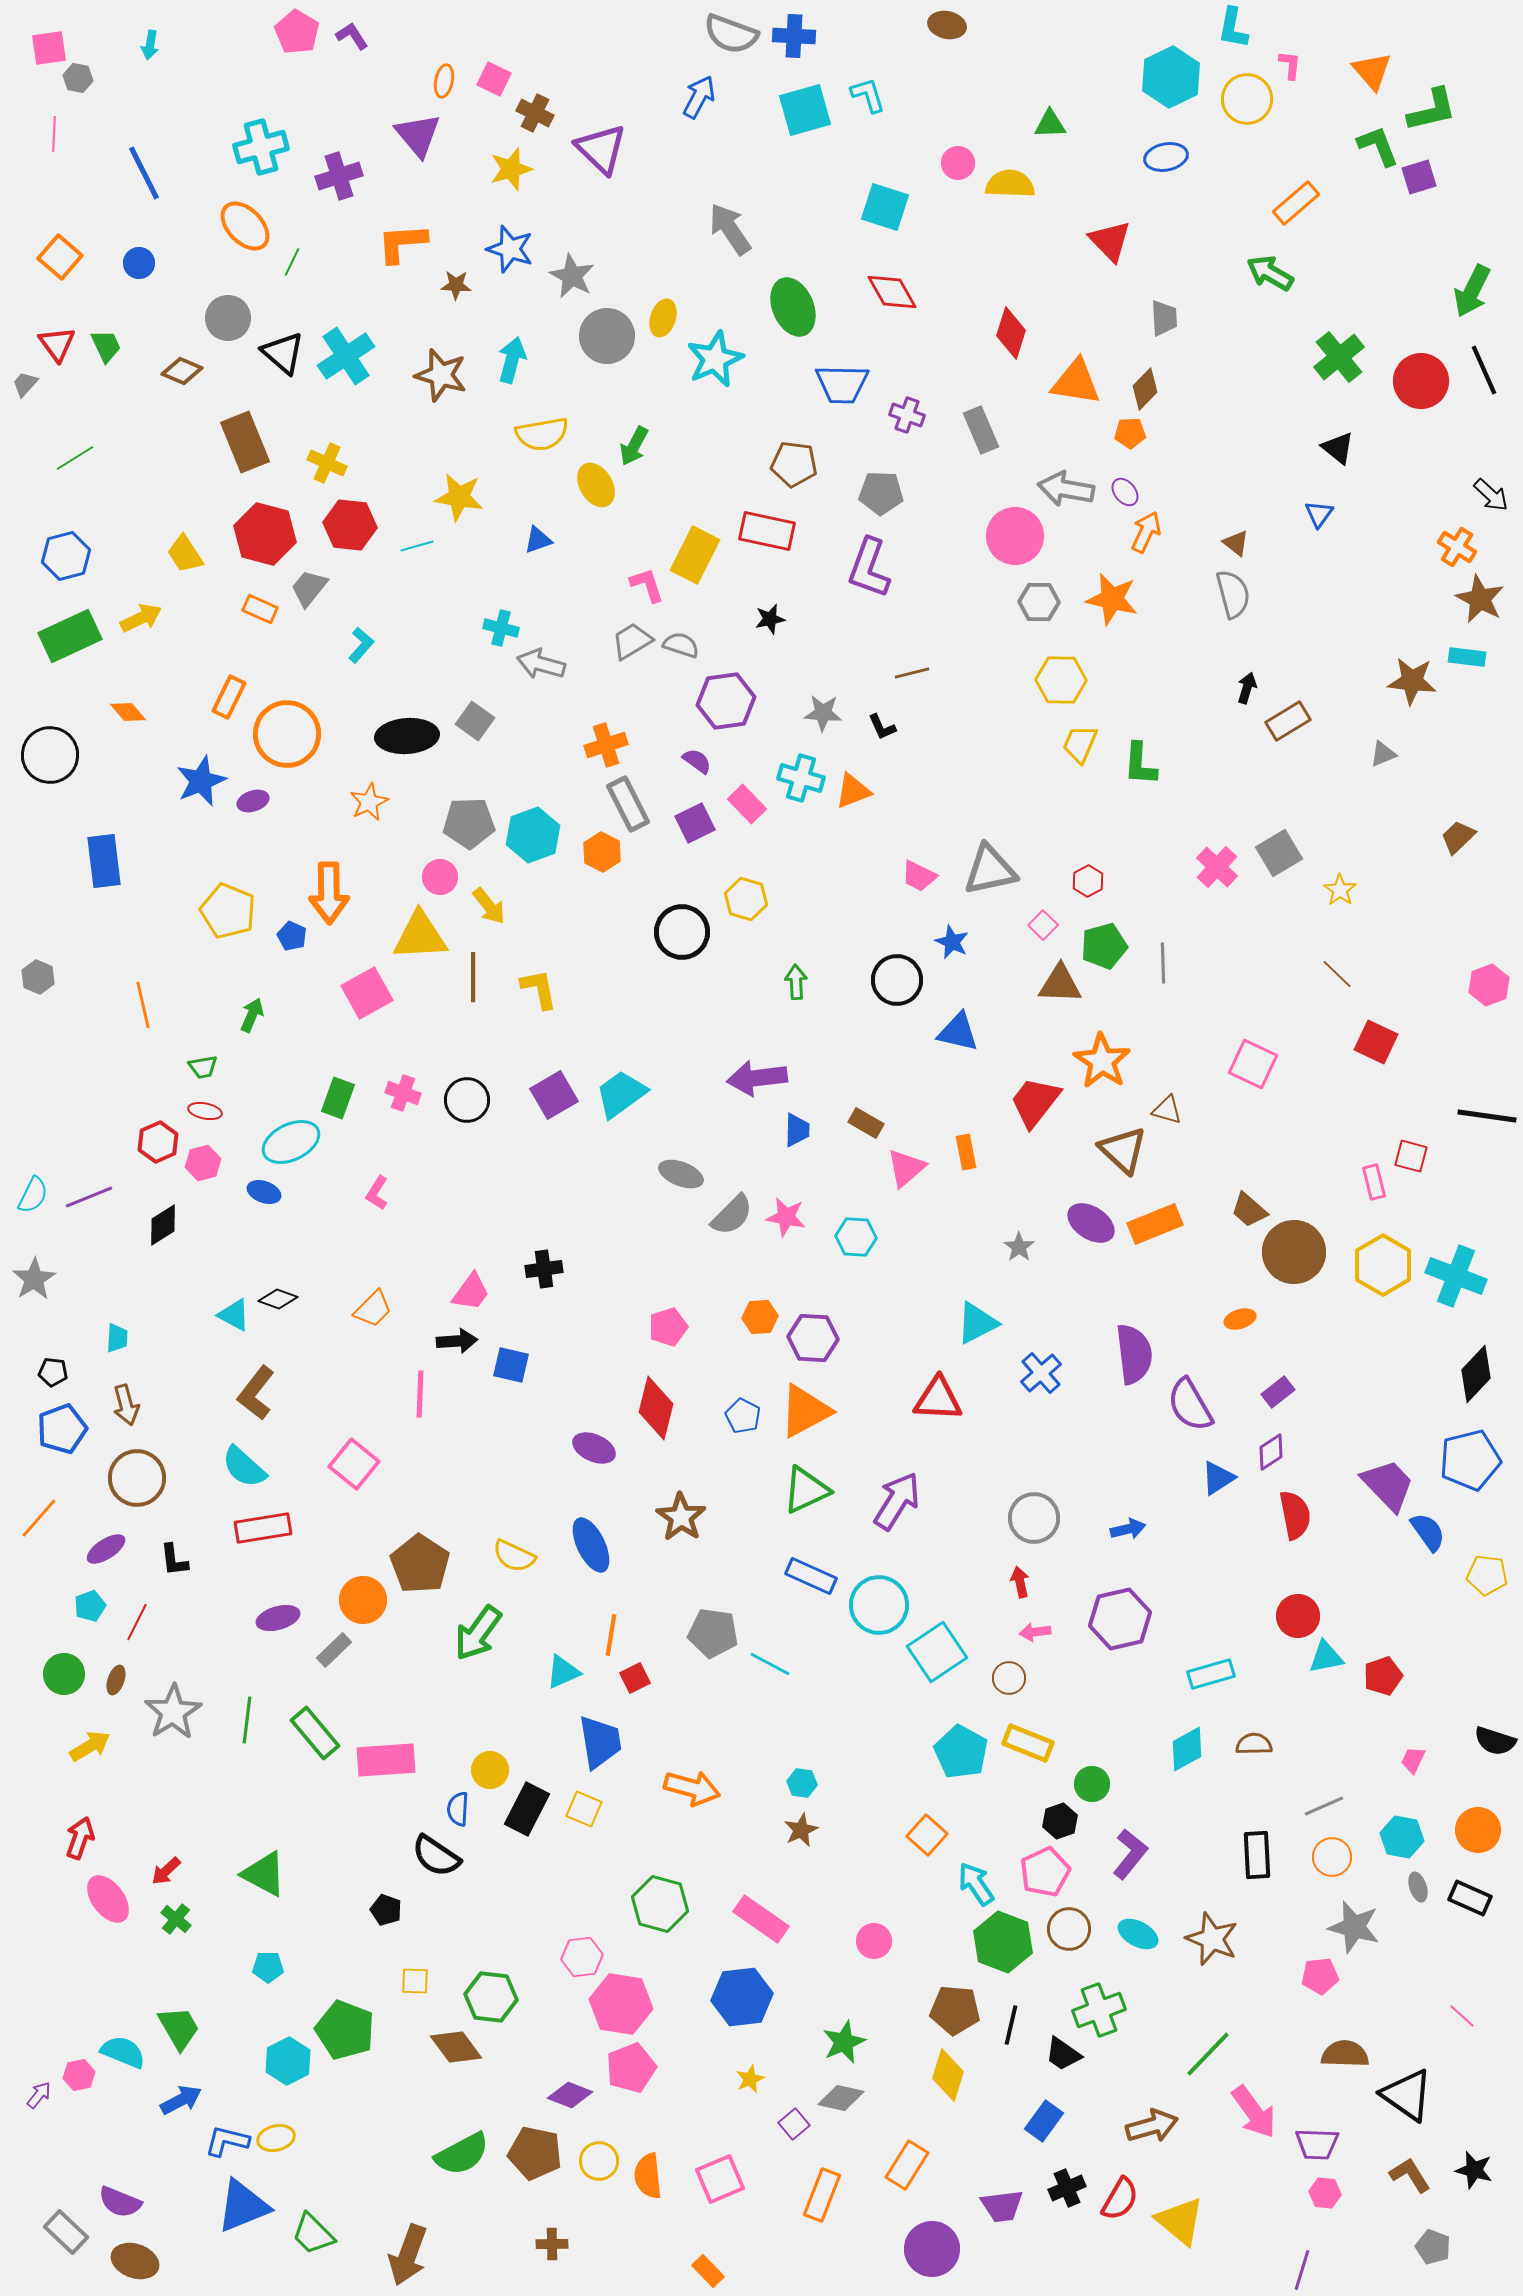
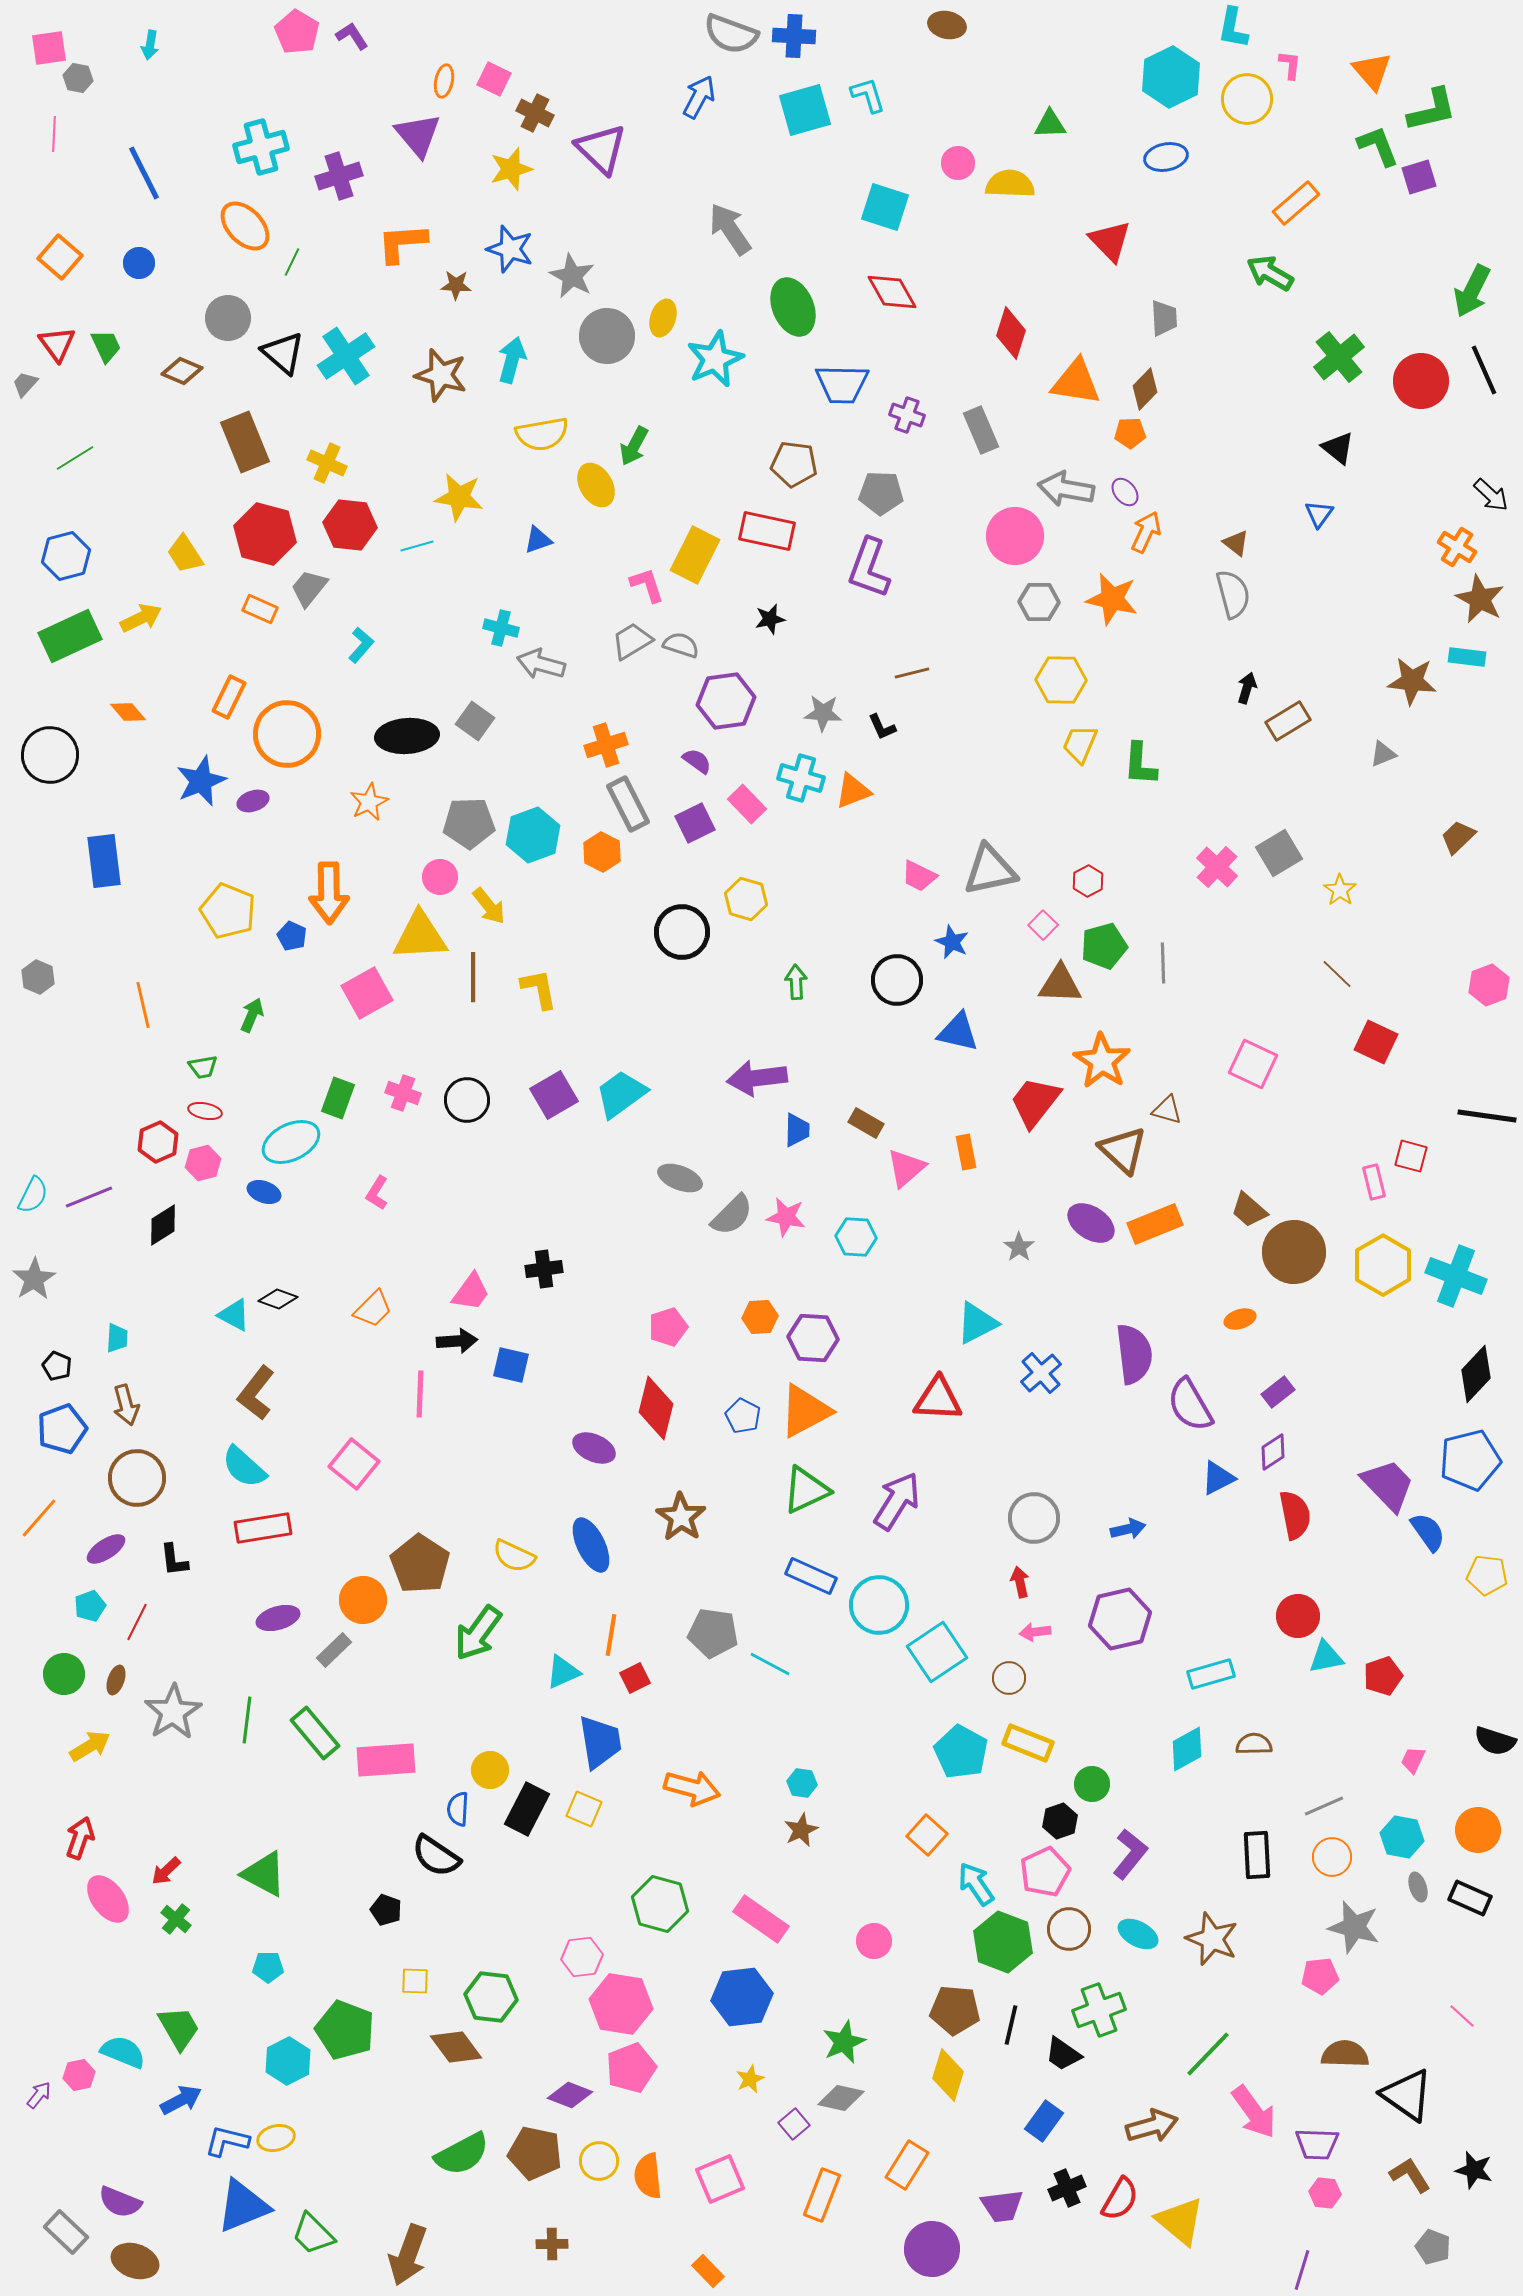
gray ellipse at (681, 1174): moved 1 px left, 4 px down
black pentagon at (53, 1372): moved 4 px right, 6 px up; rotated 16 degrees clockwise
purple diamond at (1271, 1452): moved 2 px right
blue triangle at (1218, 1478): rotated 6 degrees clockwise
